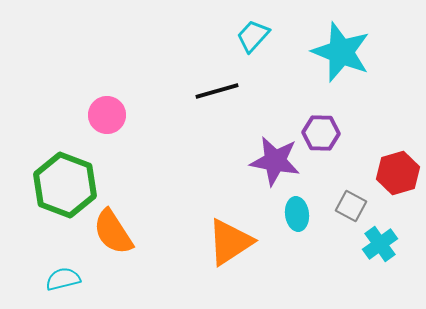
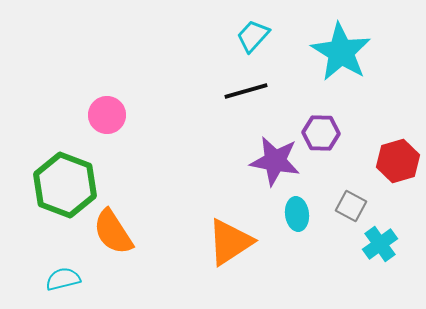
cyan star: rotated 10 degrees clockwise
black line: moved 29 px right
red hexagon: moved 12 px up
